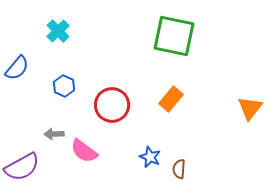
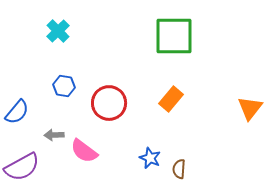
green square: rotated 12 degrees counterclockwise
blue semicircle: moved 44 px down
blue hexagon: rotated 15 degrees counterclockwise
red circle: moved 3 px left, 2 px up
gray arrow: moved 1 px down
blue star: moved 1 px down
